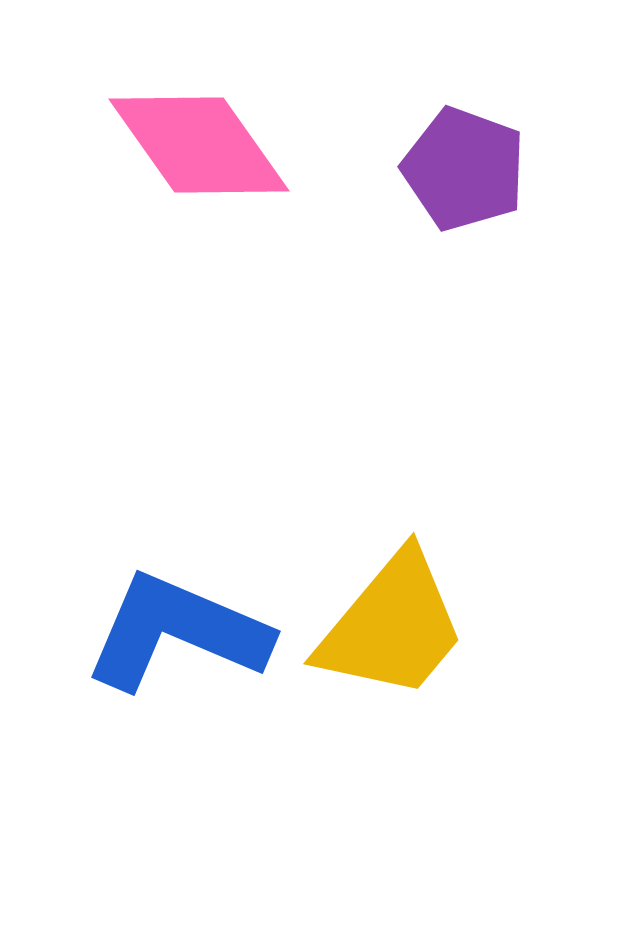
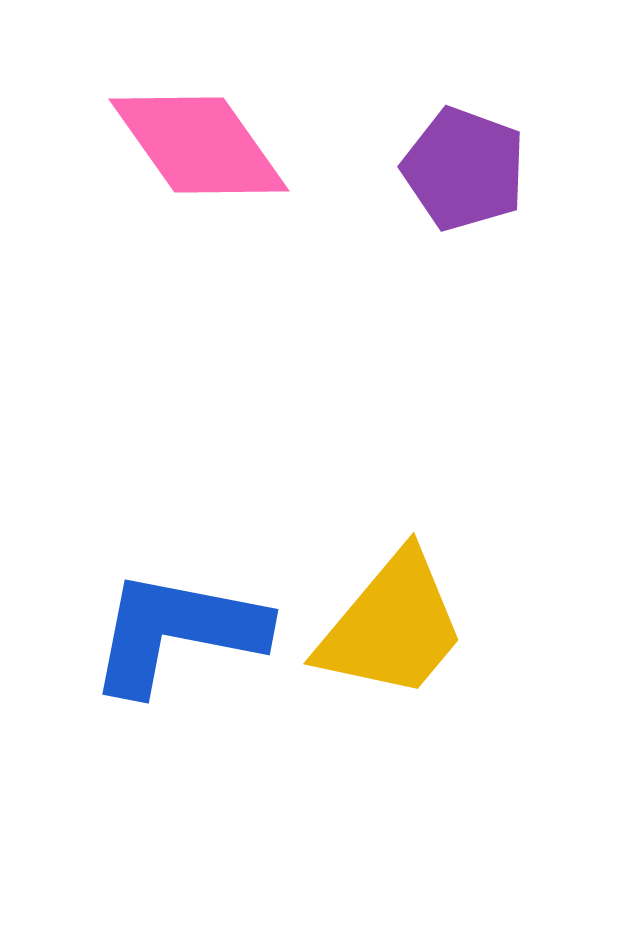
blue L-shape: rotated 12 degrees counterclockwise
